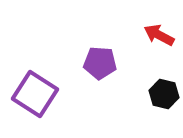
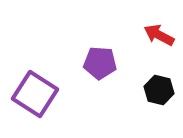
black hexagon: moved 5 px left, 4 px up
